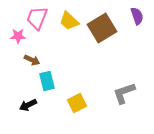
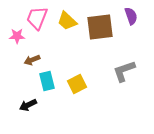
purple semicircle: moved 6 px left
yellow trapezoid: moved 2 px left
brown square: moved 2 px left, 1 px up; rotated 24 degrees clockwise
pink star: moved 1 px left
brown arrow: rotated 133 degrees clockwise
gray L-shape: moved 22 px up
yellow square: moved 19 px up
